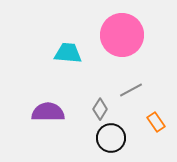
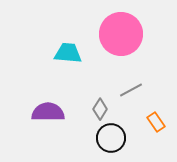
pink circle: moved 1 px left, 1 px up
